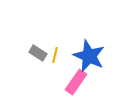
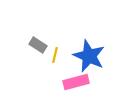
gray rectangle: moved 8 px up
pink rectangle: rotated 40 degrees clockwise
